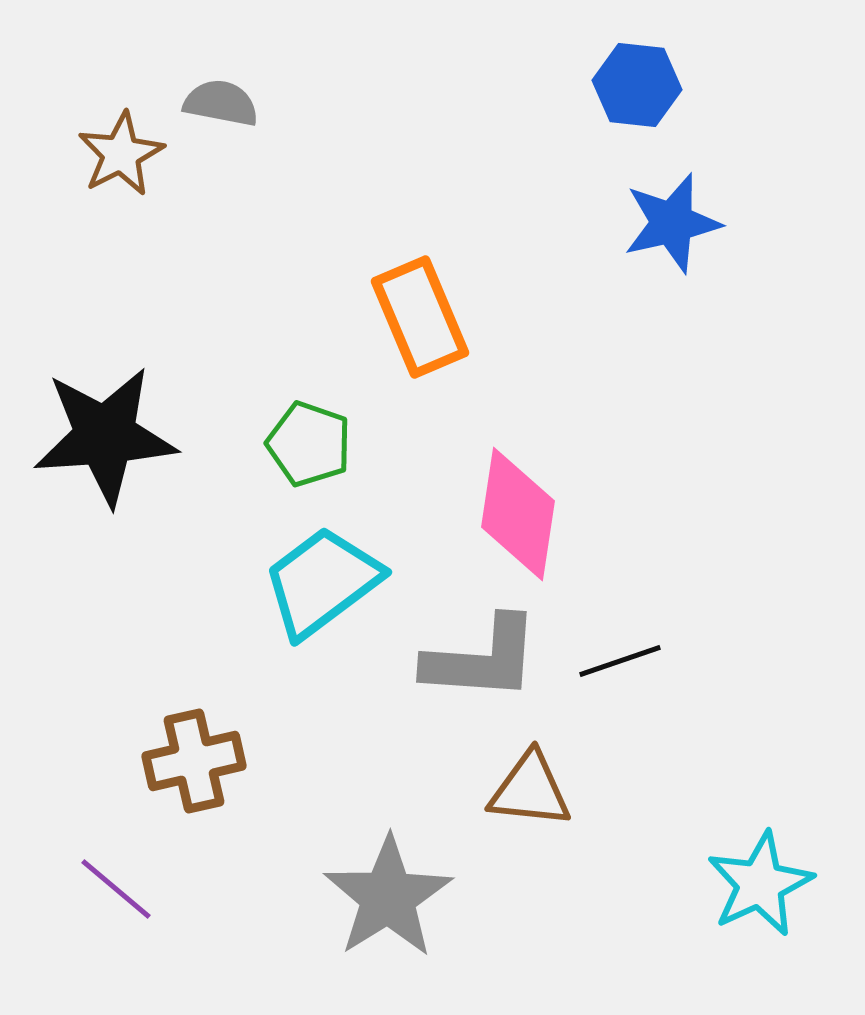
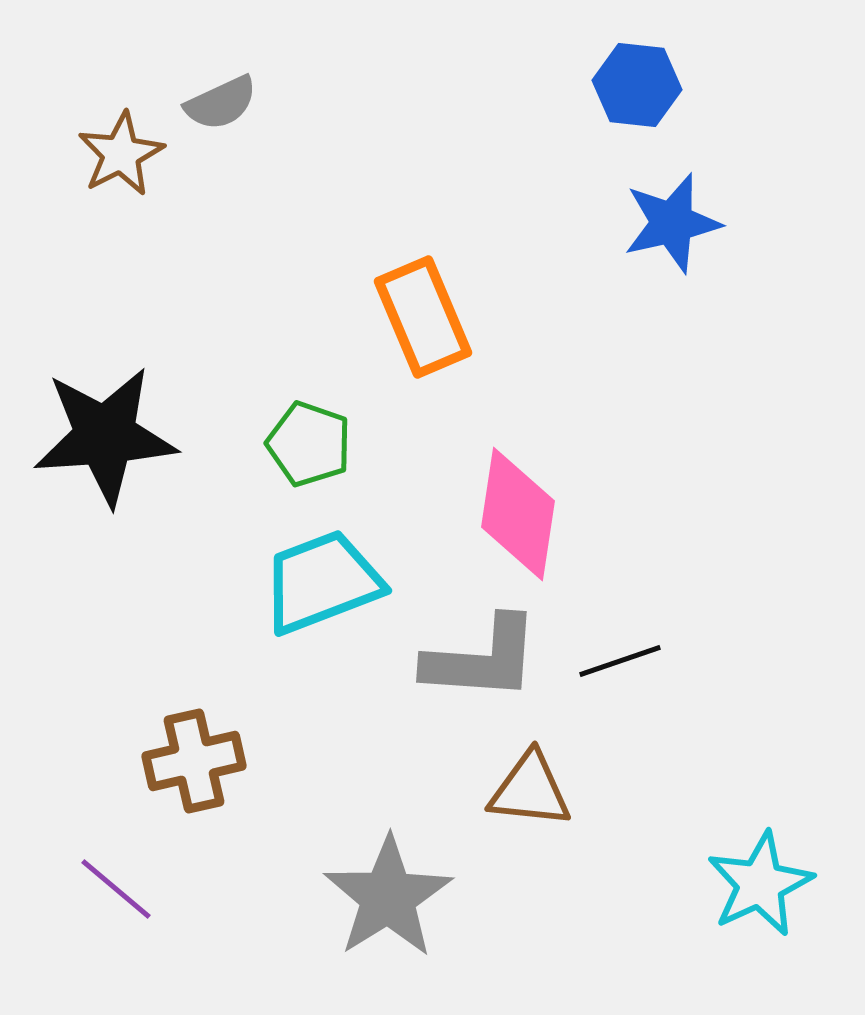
gray semicircle: rotated 144 degrees clockwise
orange rectangle: moved 3 px right
cyan trapezoid: rotated 16 degrees clockwise
